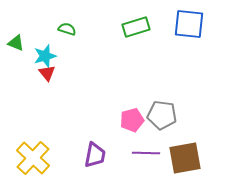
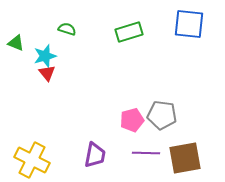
green rectangle: moved 7 px left, 5 px down
yellow cross: moved 1 px left, 2 px down; rotated 16 degrees counterclockwise
